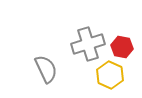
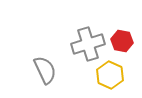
red hexagon: moved 6 px up
gray semicircle: moved 1 px left, 1 px down
